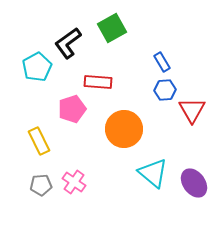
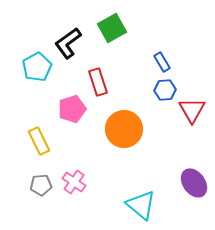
red rectangle: rotated 68 degrees clockwise
cyan triangle: moved 12 px left, 32 px down
